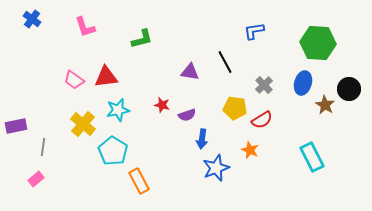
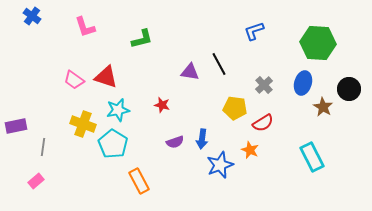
blue cross: moved 3 px up
blue L-shape: rotated 10 degrees counterclockwise
black line: moved 6 px left, 2 px down
red triangle: rotated 25 degrees clockwise
brown star: moved 2 px left, 2 px down
purple semicircle: moved 12 px left, 27 px down
red semicircle: moved 1 px right, 3 px down
yellow cross: rotated 20 degrees counterclockwise
cyan pentagon: moved 7 px up
blue star: moved 4 px right, 3 px up
pink rectangle: moved 2 px down
